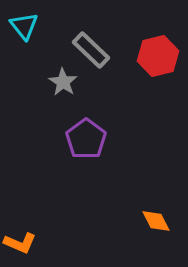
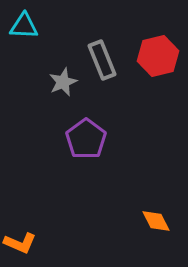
cyan triangle: rotated 48 degrees counterclockwise
gray rectangle: moved 11 px right, 10 px down; rotated 24 degrees clockwise
gray star: rotated 16 degrees clockwise
